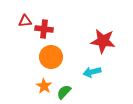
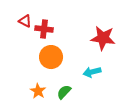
red triangle: rotated 32 degrees clockwise
red star: moved 3 px up
orange star: moved 6 px left, 5 px down
